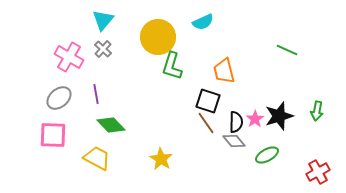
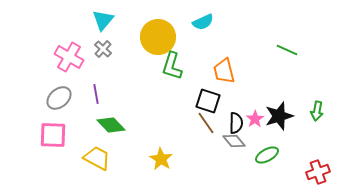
black semicircle: moved 1 px down
red cross: rotated 10 degrees clockwise
